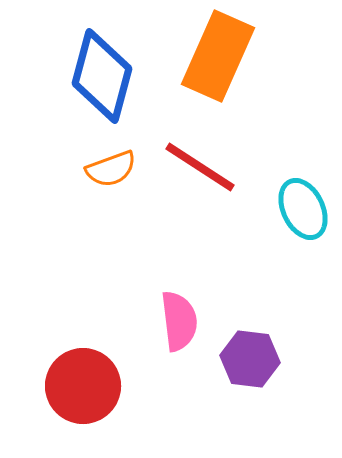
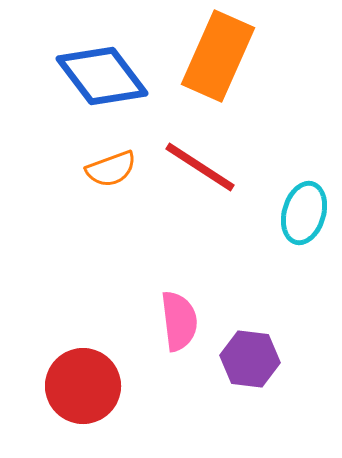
blue diamond: rotated 52 degrees counterclockwise
cyan ellipse: moved 1 px right, 4 px down; rotated 42 degrees clockwise
